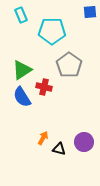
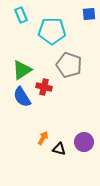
blue square: moved 1 px left, 2 px down
gray pentagon: rotated 15 degrees counterclockwise
